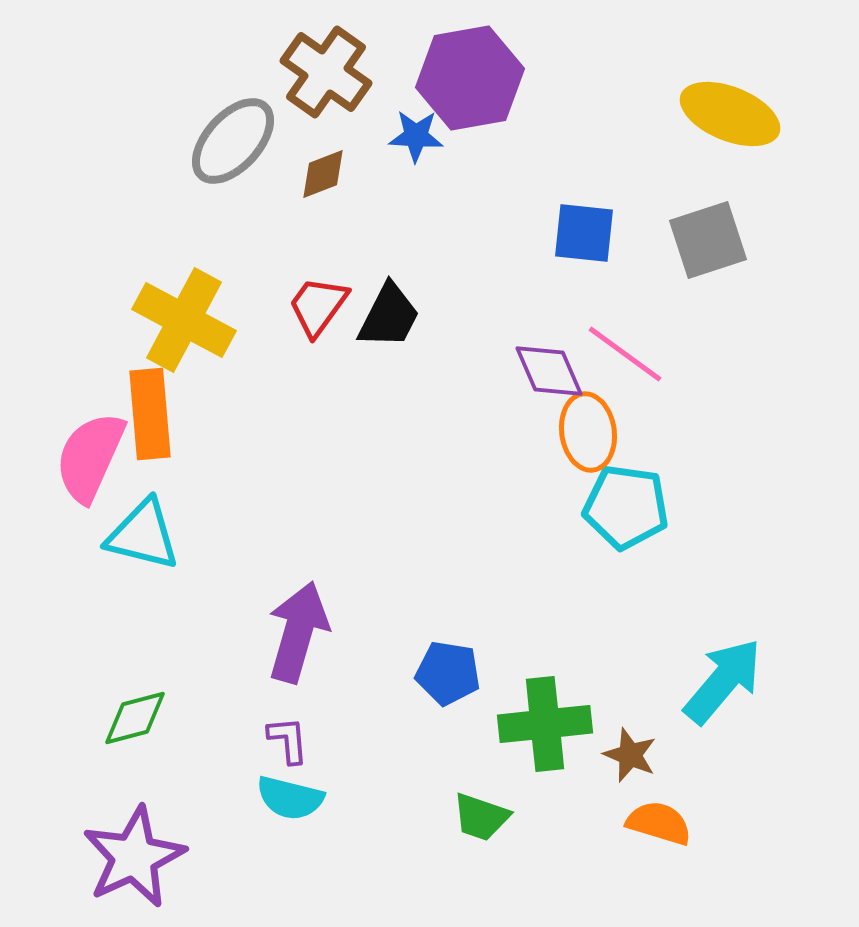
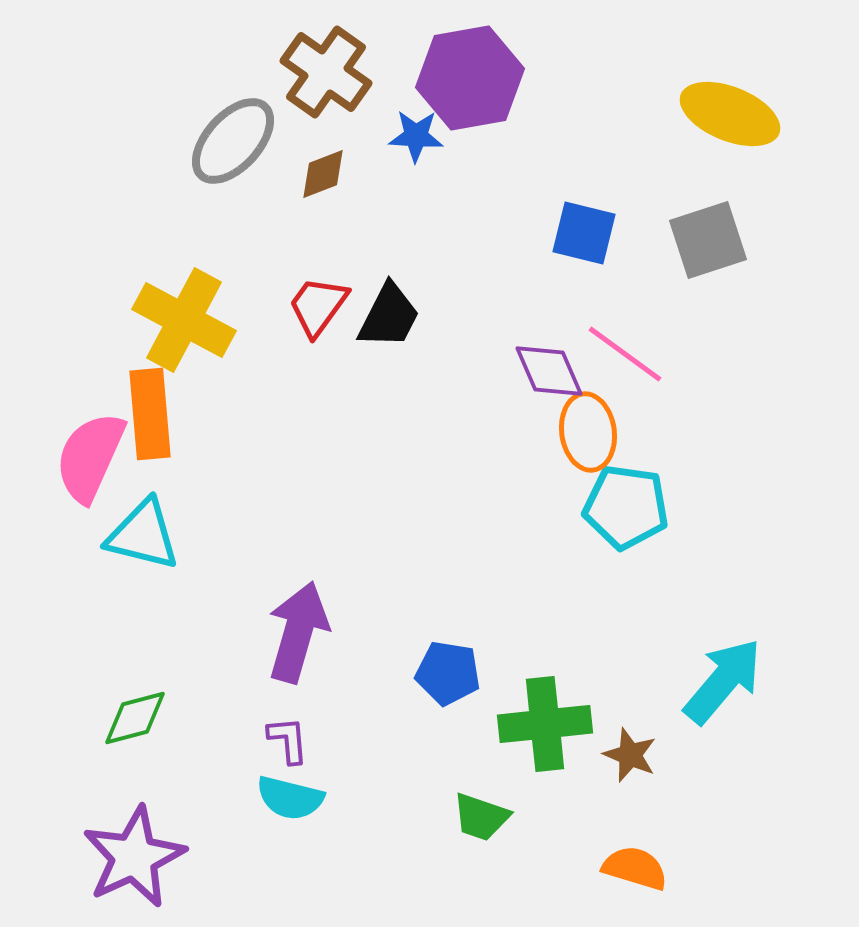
blue square: rotated 8 degrees clockwise
orange semicircle: moved 24 px left, 45 px down
